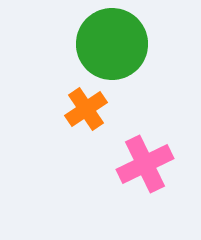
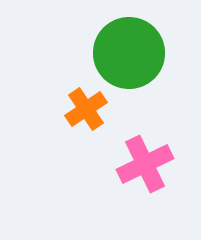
green circle: moved 17 px right, 9 px down
